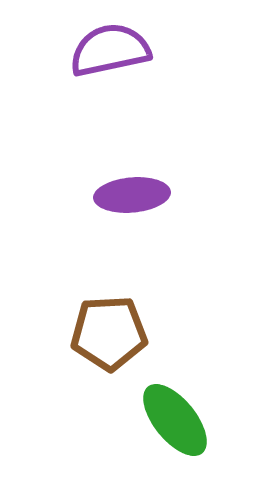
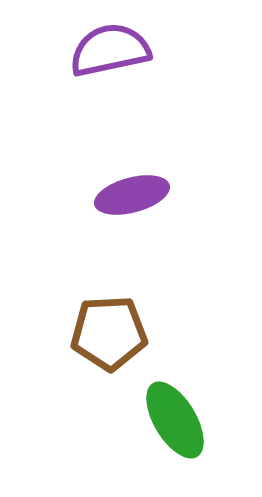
purple ellipse: rotated 10 degrees counterclockwise
green ellipse: rotated 8 degrees clockwise
